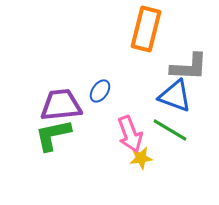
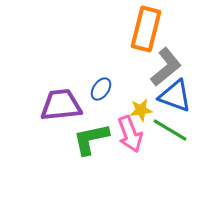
gray L-shape: moved 23 px left; rotated 42 degrees counterclockwise
blue ellipse: moved 1 px right, 2 px up
green L-shape: moved 38 px right, 4 px down
yellow star: moved 48 px up
